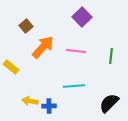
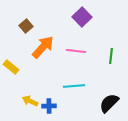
yellow arrow: rotated 14 degrees clockwise
